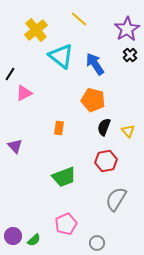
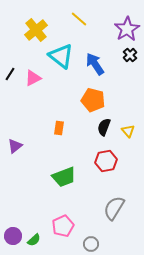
pink triangle: moved 9 px right, 15 px up
purple triangle: rotated 35 degrees clockwise
gray semicircle: moved 2 px left, 9 px down
pink pentagon: moved 3 px left, 2 px down
gray circle: moved 6 px left, 1 px down
